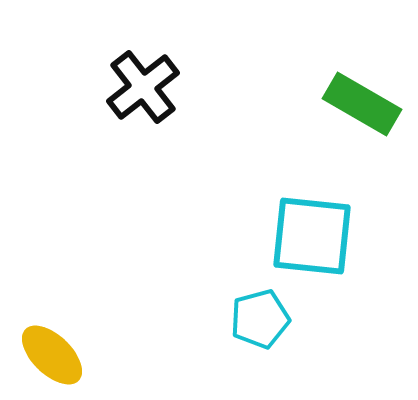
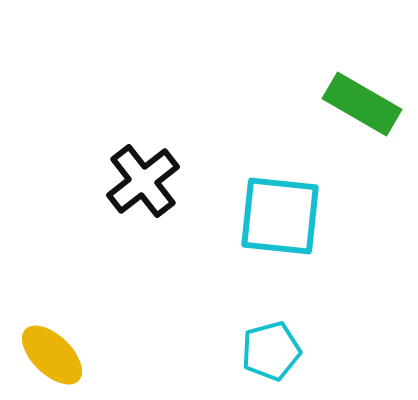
black cross: moved 94 px down
cyan square: moved 32 px left, 20 px up
cyan pentagon: moved 11 px right, 32 px down
